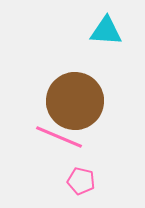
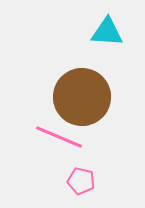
cyan triangle: moved 1 px right, 1 px down
brown circle: moved 7 px right, 4 px up
